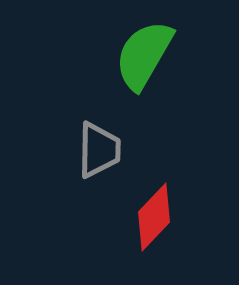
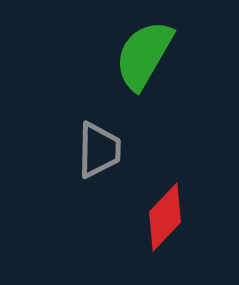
red diamond: moved 11 px right
